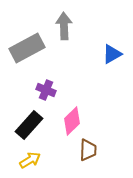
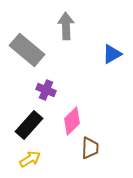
gray arrow: moved 2 px right
gray rectangle: moved 2 px down; rotated 68 degrees clockwise
brown trapezoid: moved 2 px right, 2 px up
yellow arrow: moved 1 px up
